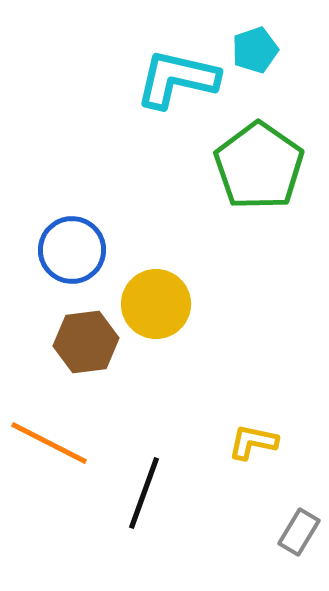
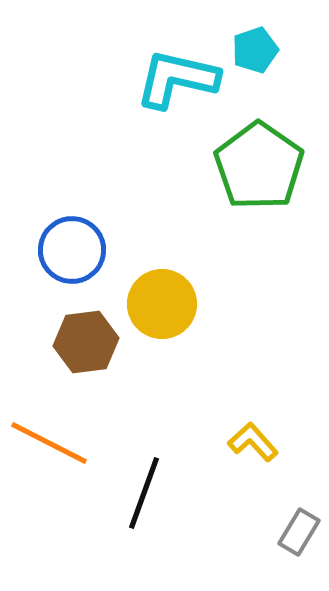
yellow circle: moved 6 px right
yellow L-shape: rotated 36 degrees clockwise
